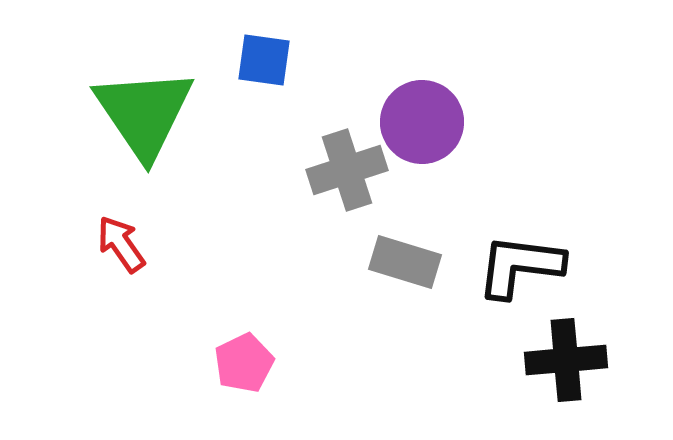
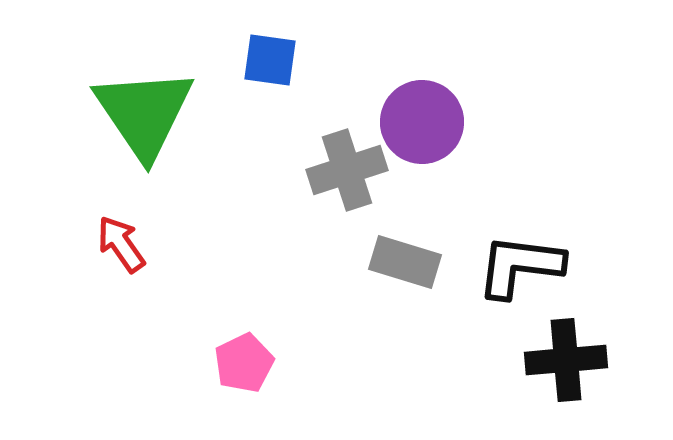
blue square: moved 6 px right
